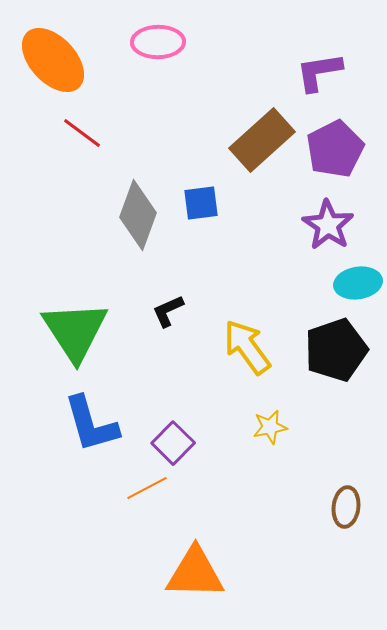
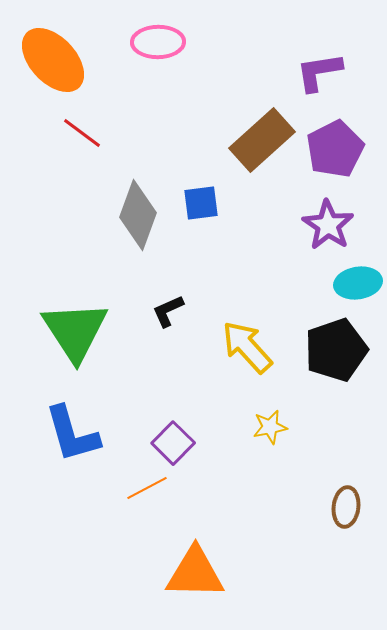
yellow arrow: rotated 6 degrees counterclockwise
blue L-shape: moved 19 px left, 10 px down
